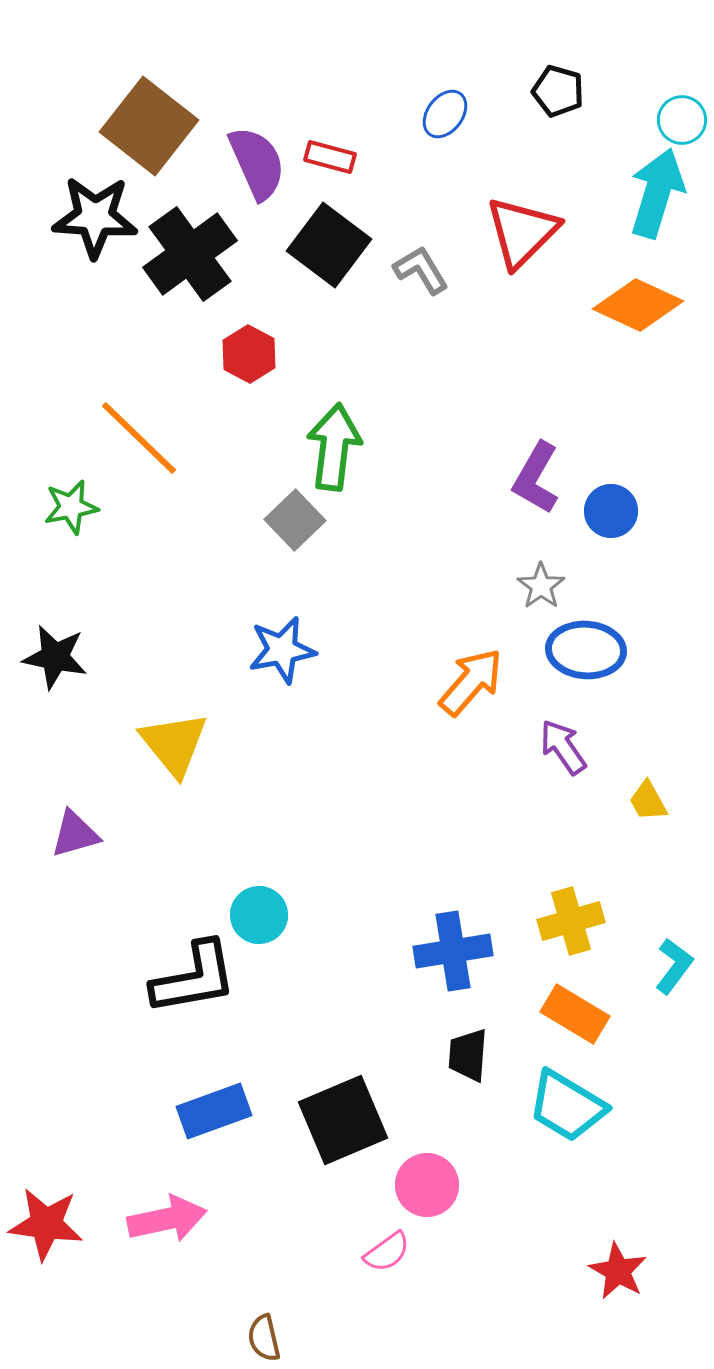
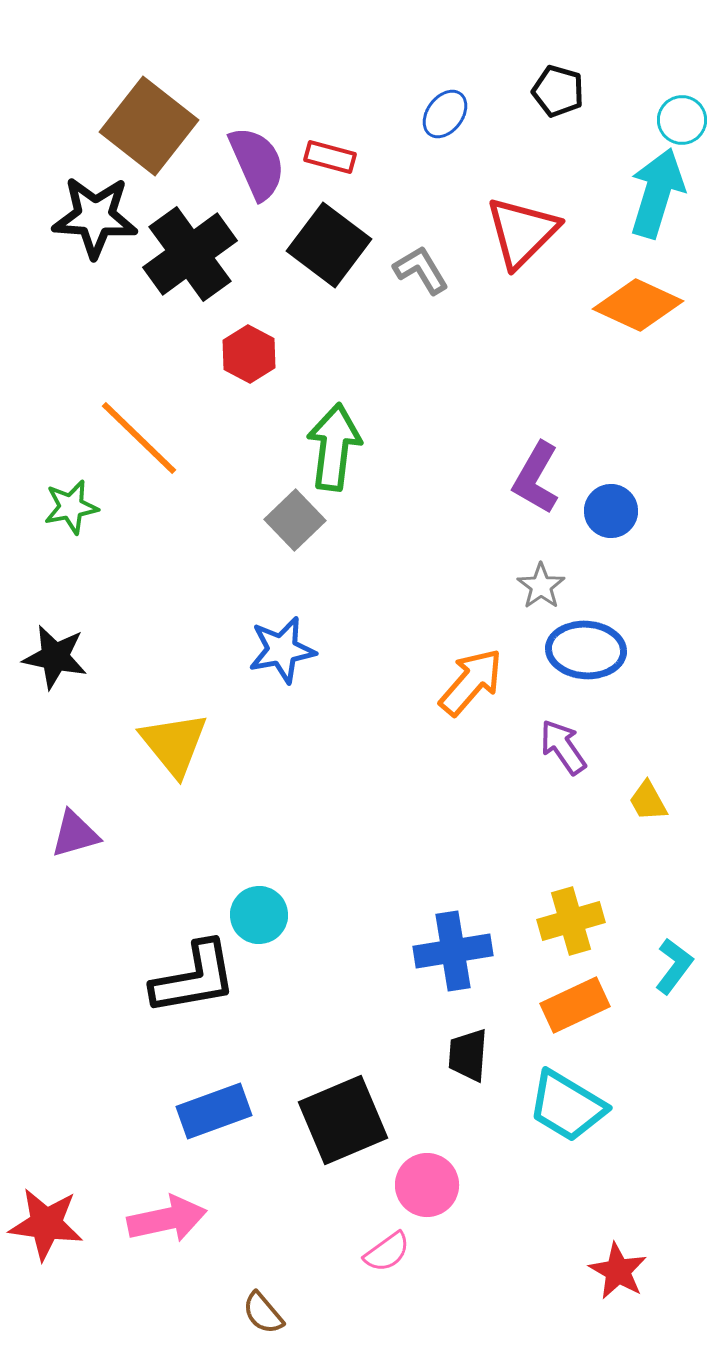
orange rectangle at (575, 1014): moved 9 px up; rotated 56 degrees counterclockwise
brown semicircle at (264, 1338): moved 1 px left, 25 px up; rotated 27 degrees counterclockwise
